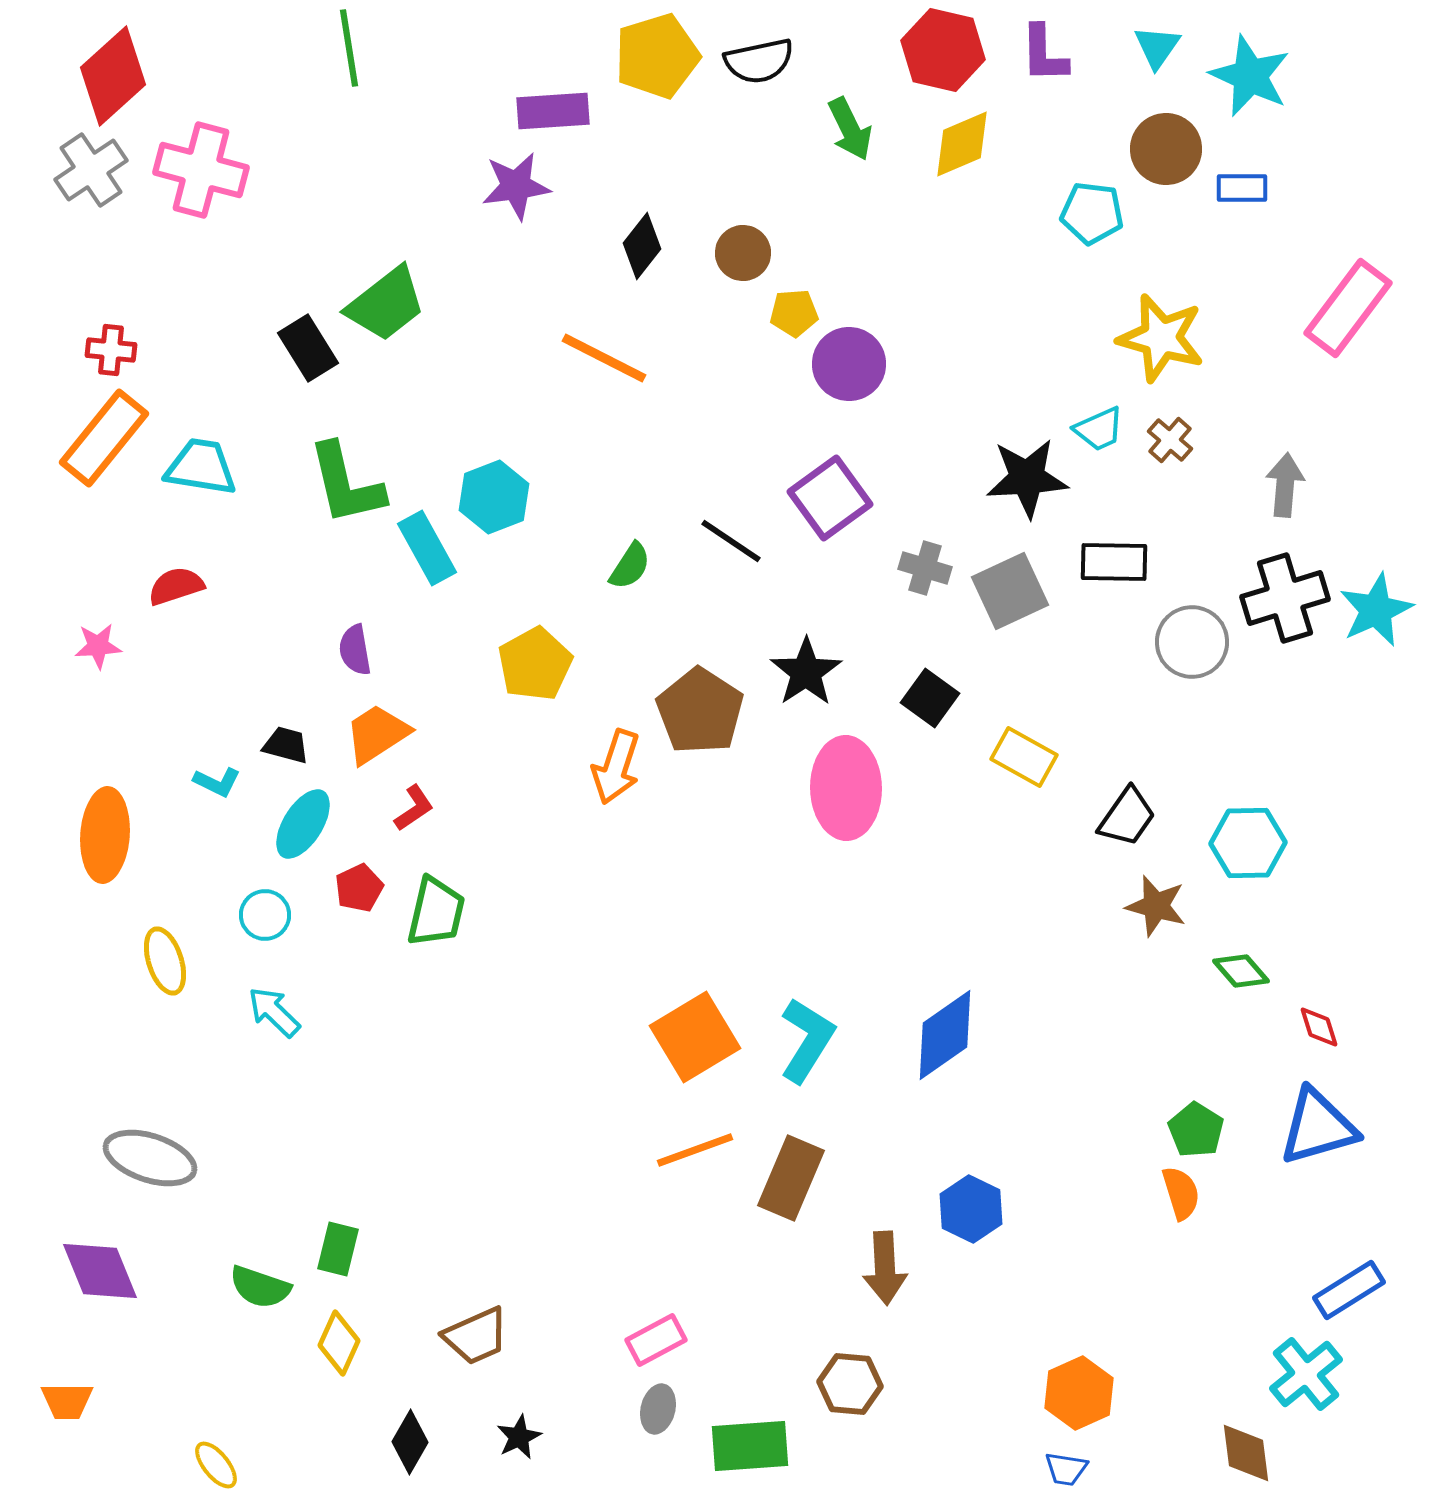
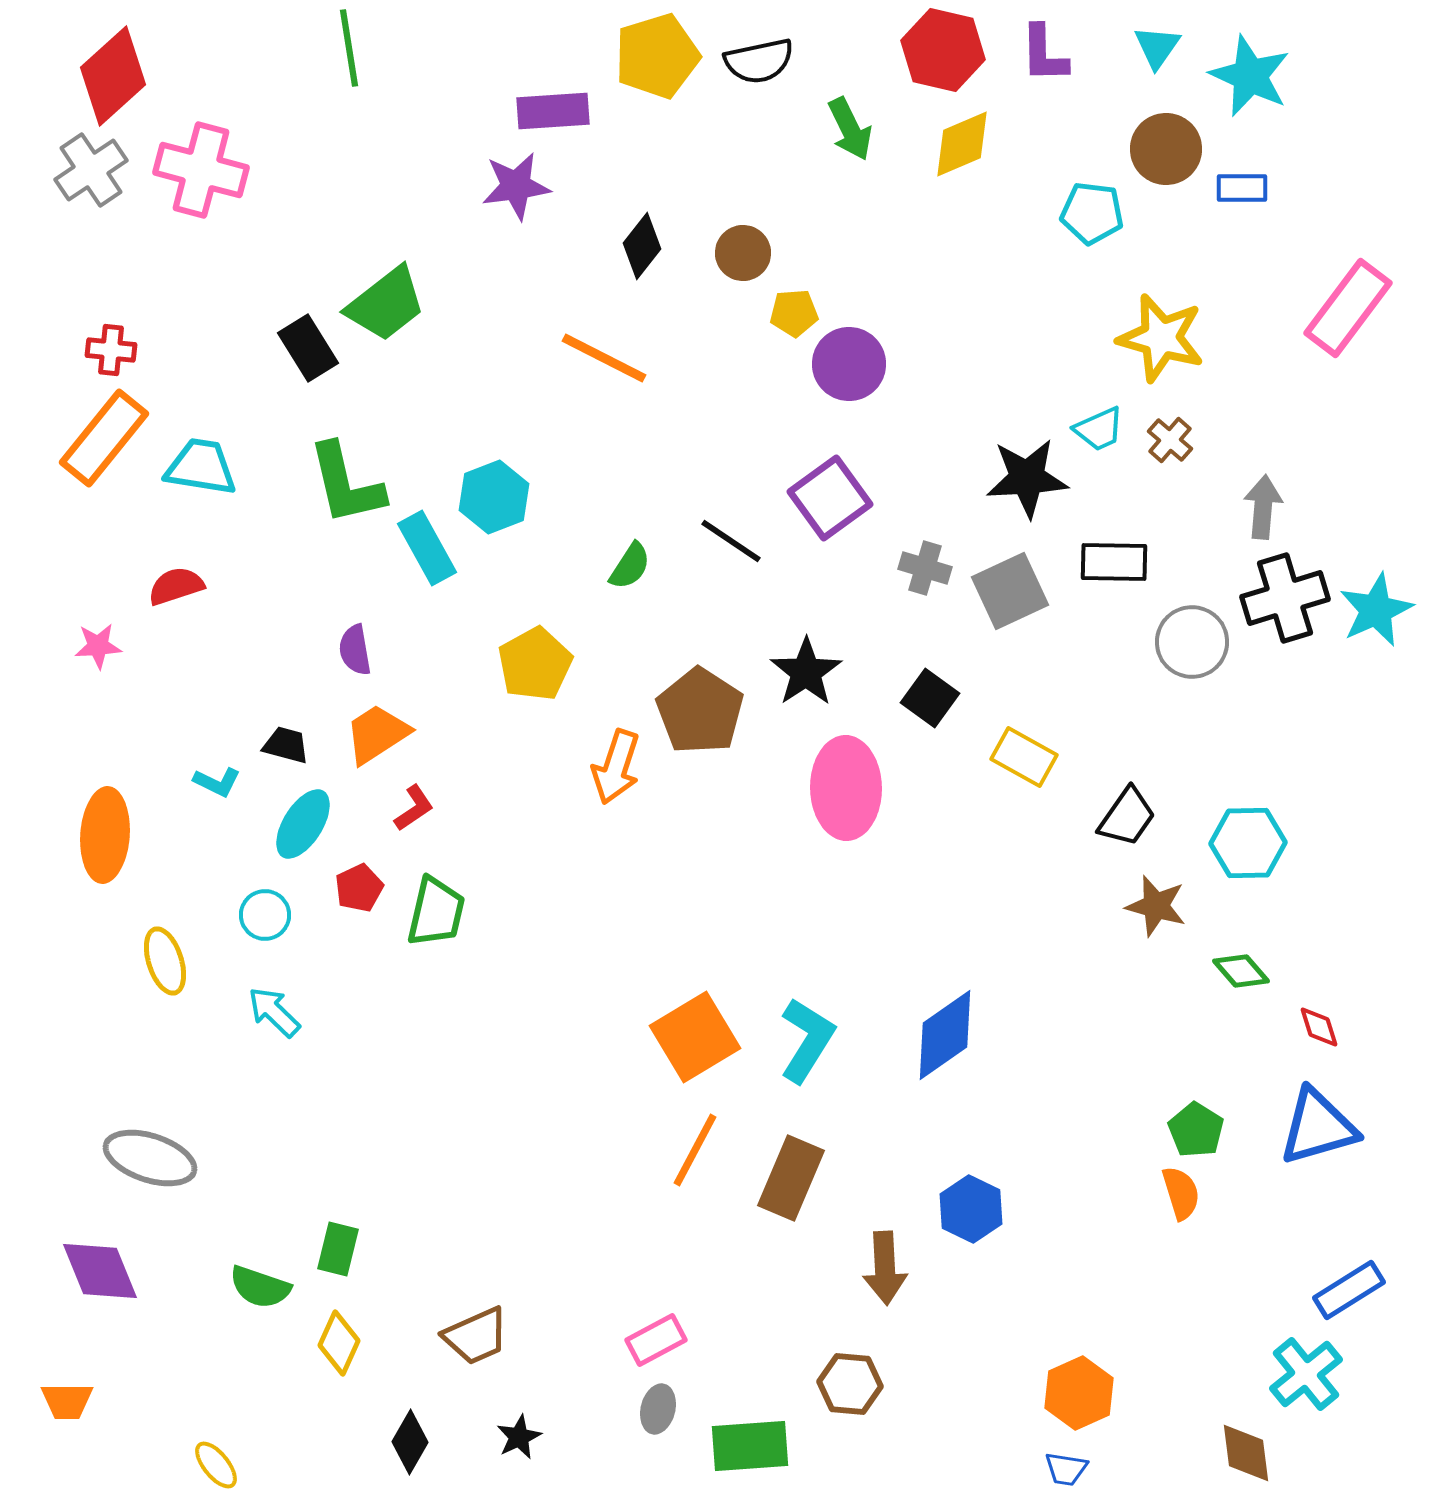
gray arrow at (1285, 485): moved 22 px left, 22 px down
orange line at (695, 1150): rotated 42 degrees counterclockwise
